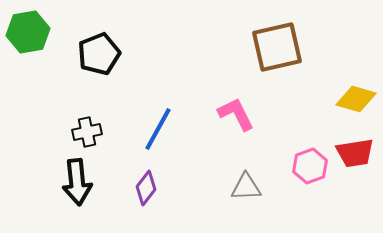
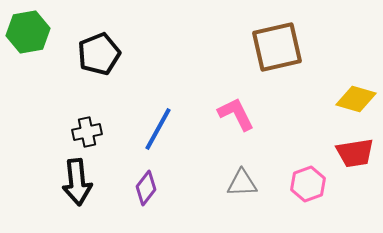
pink hexagon: moved 2 px left, 18 px down
gray triangle: moved 4 px left, 4 px up
